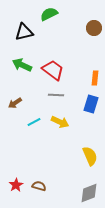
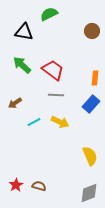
brown circle: moved 2 px left, 3 px down
black triangle: rotated 24 degrees clockwise
green arrow: rotated 18 degrees clockwise
blue rectangle: rotated 24 degrees clockwise
